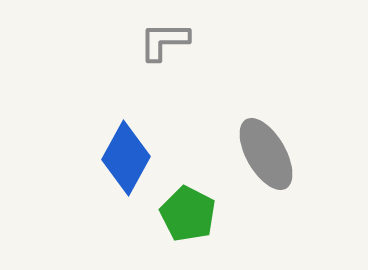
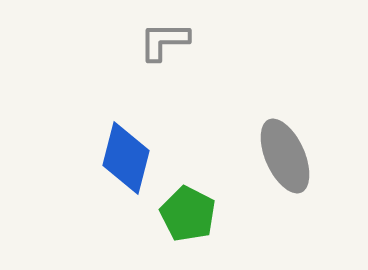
gray ellipse: moved 19 px right, 2 px down; rotated 6 degrees clockwise
blue diamond: rotated 14 degrees counterclockwise
